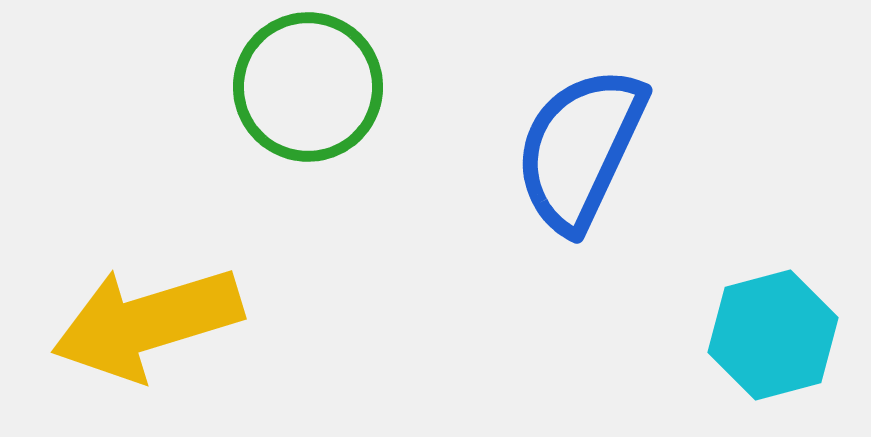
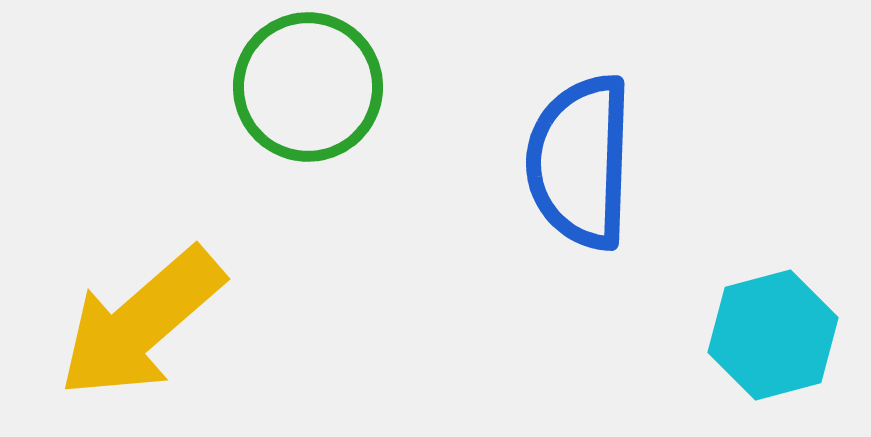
blue semicircle: moved 13 px down; rotated 23 degrees counterclockwise
yellow arrow: moved 6 px left; rotated 24 degrees counterclockwise
